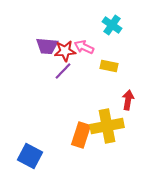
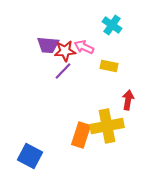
purple trapezoid: moved 1 px right, 1 px up
